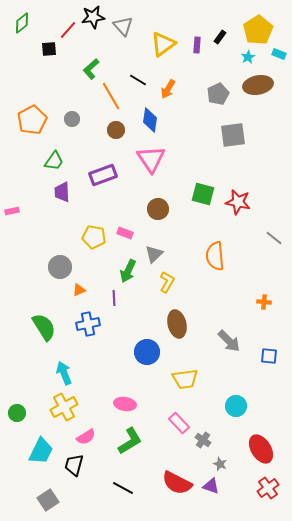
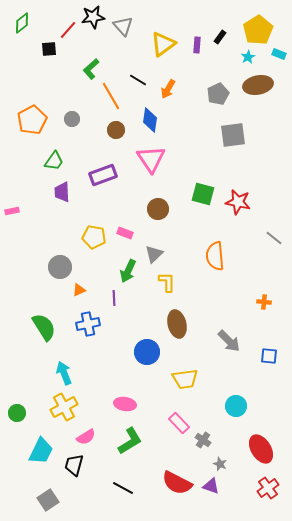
yellow L-shape at (167, 282): rotated 30 degrees counterclockwise
